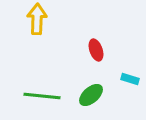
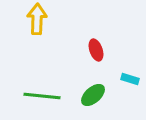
green ellipse: moved 2 px right
